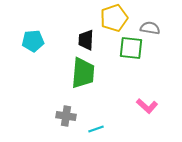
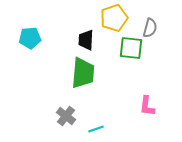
gray semicircle: rotated 96 degrees clockwise
cyan pentagon: moved 3 px left, 3 px up
pink L-shape: rotated 55 degrees clockwise
gray cross: rotated 30 degrees clockwise
